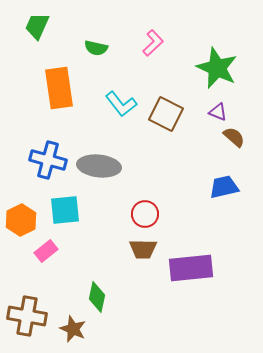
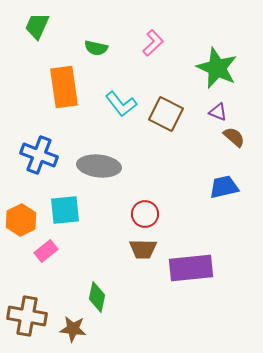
orange rectangle: moved 5 px right, 1 px up
blue cross: moved 9 px left, 5 px up; rotated 6 degrees clockwise
brown star: rotated 16 degrees counterclockwise
